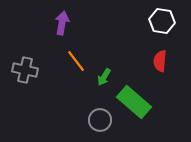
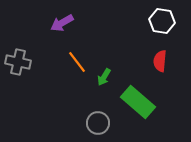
purple arrow: rotated 130 degrees counterclockwise
orange line: moved 1 px right, 1 px down
gray cross: moved 7 px left, 8 px up
green rectangle: moved 4 px right
gray circle: moved 2 px left, 3 px down
